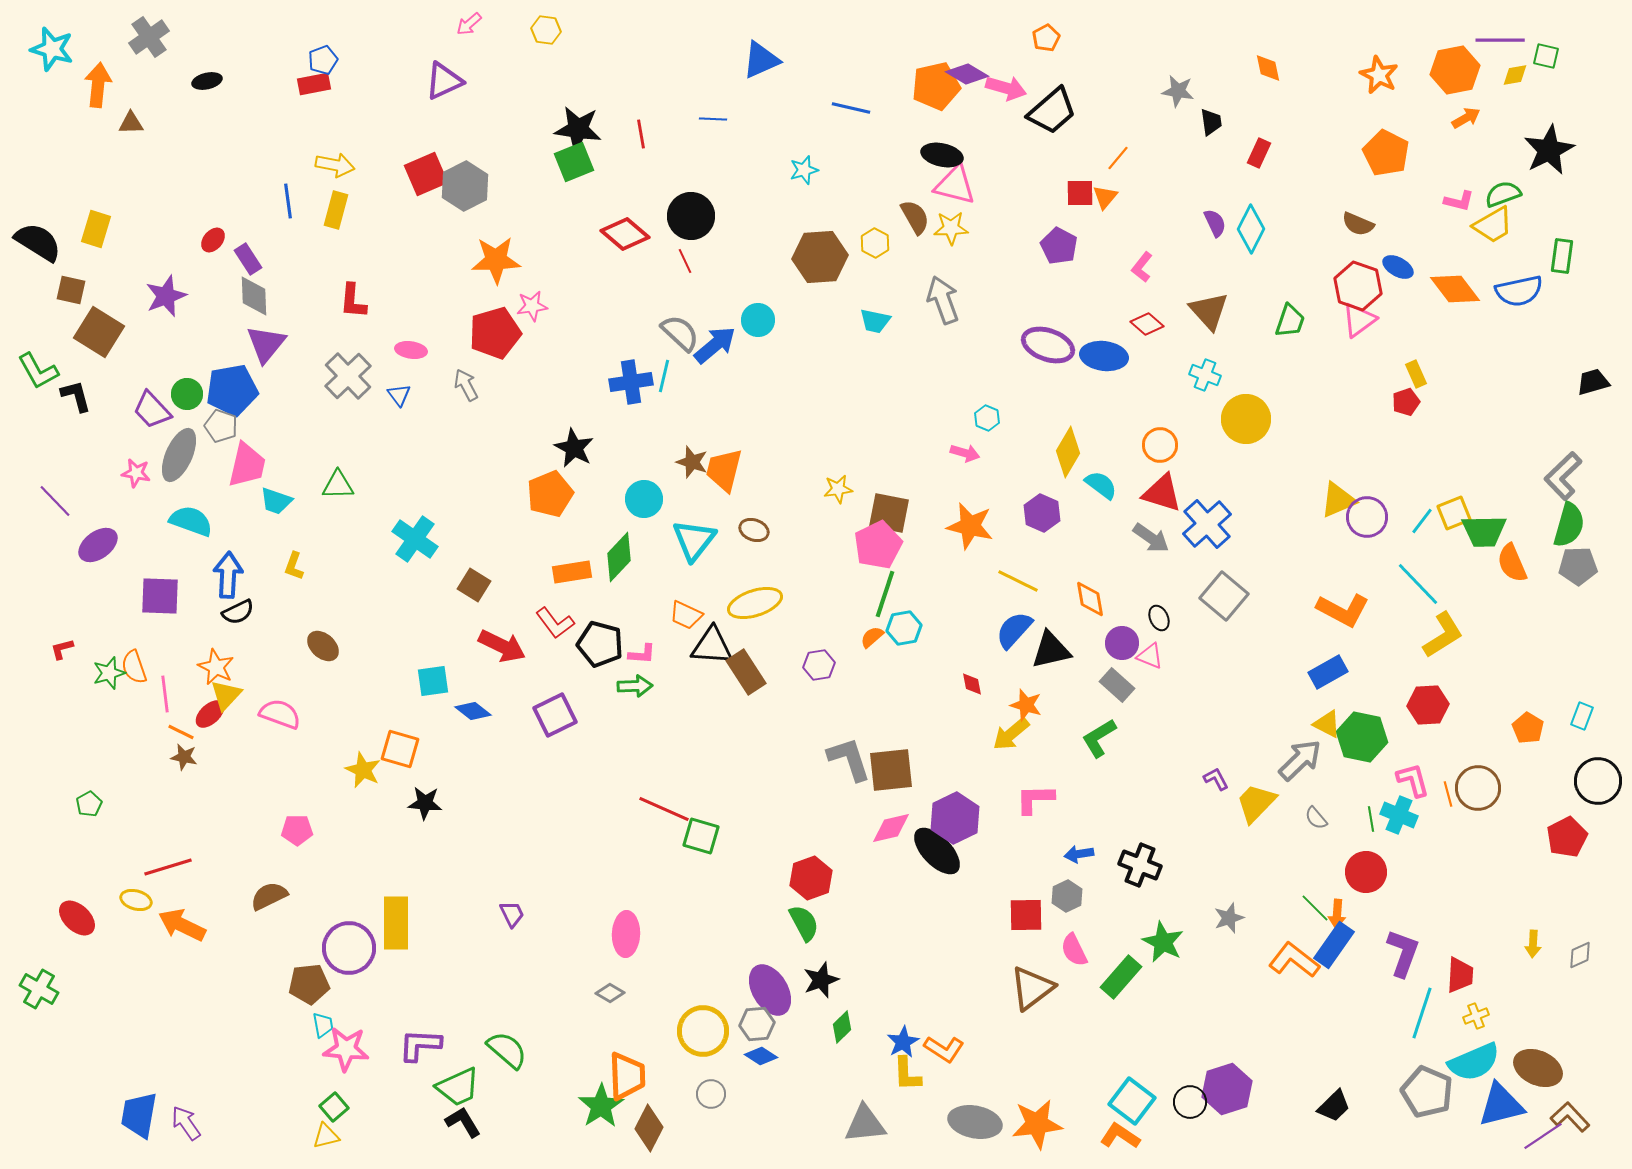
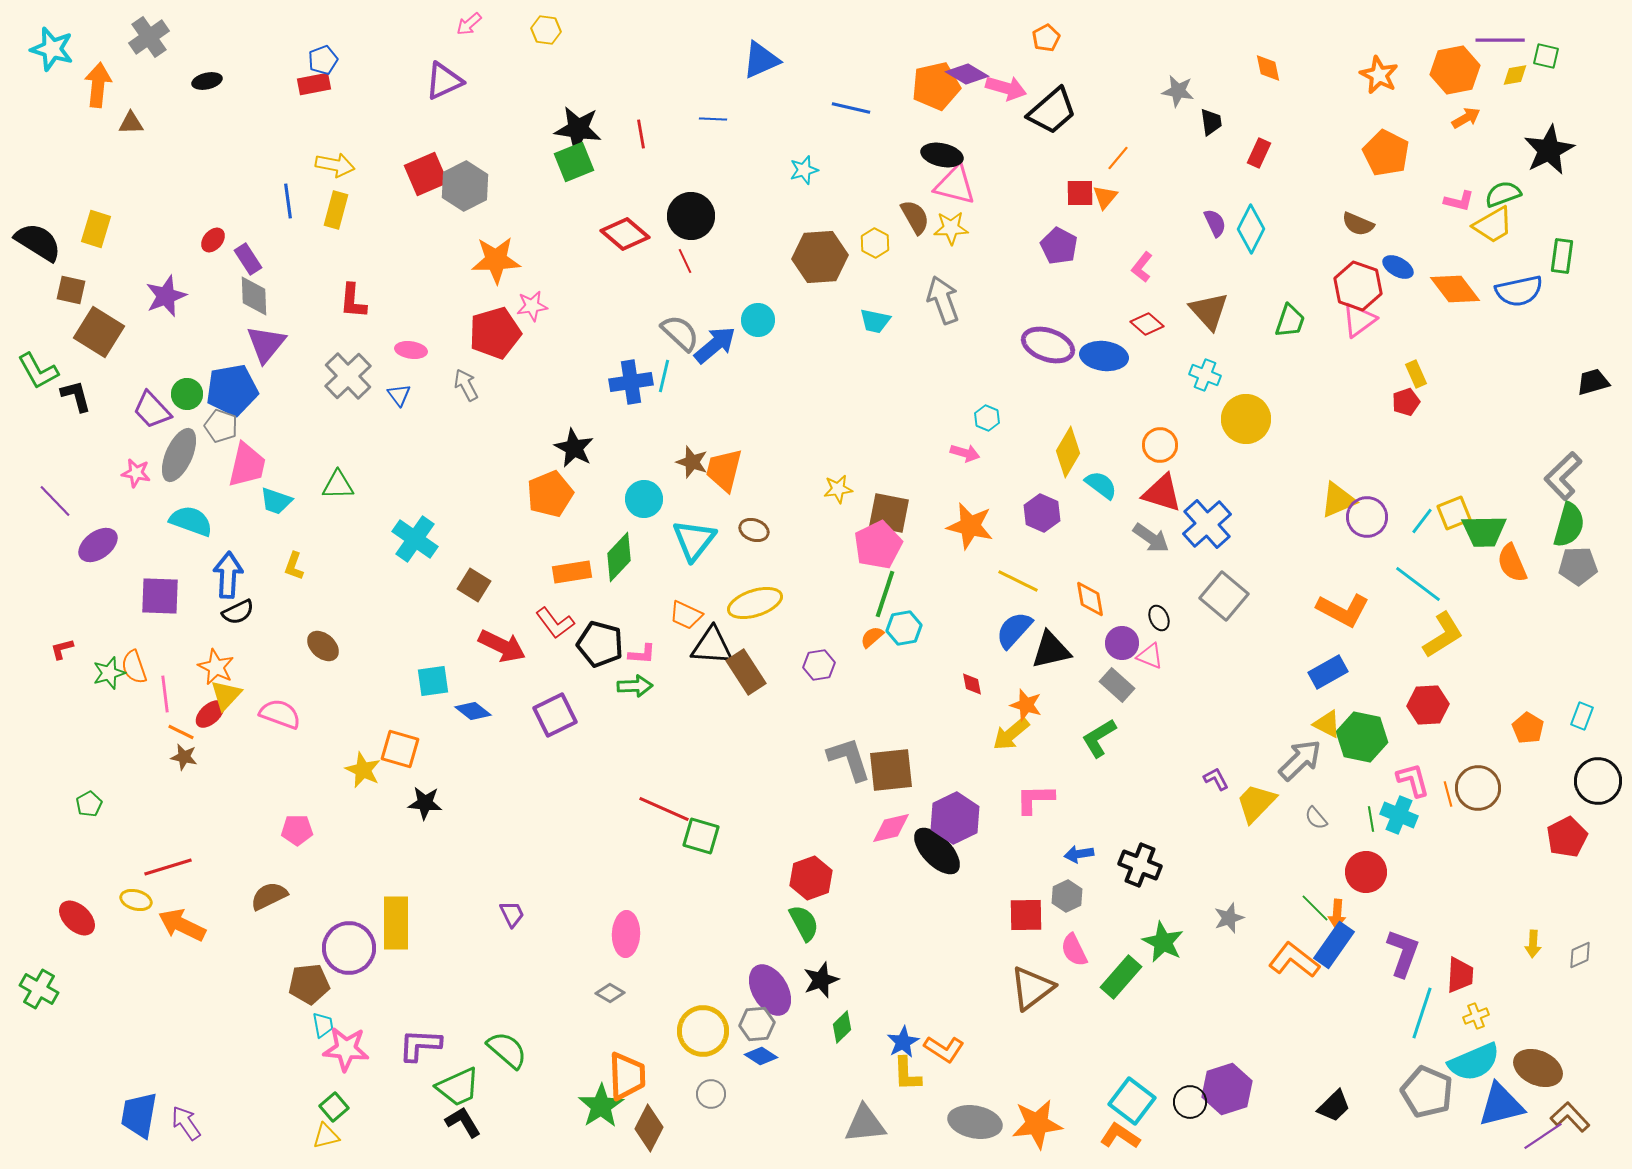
cyan line at (1418, 584): rotated 9 degrees counterclockwise
